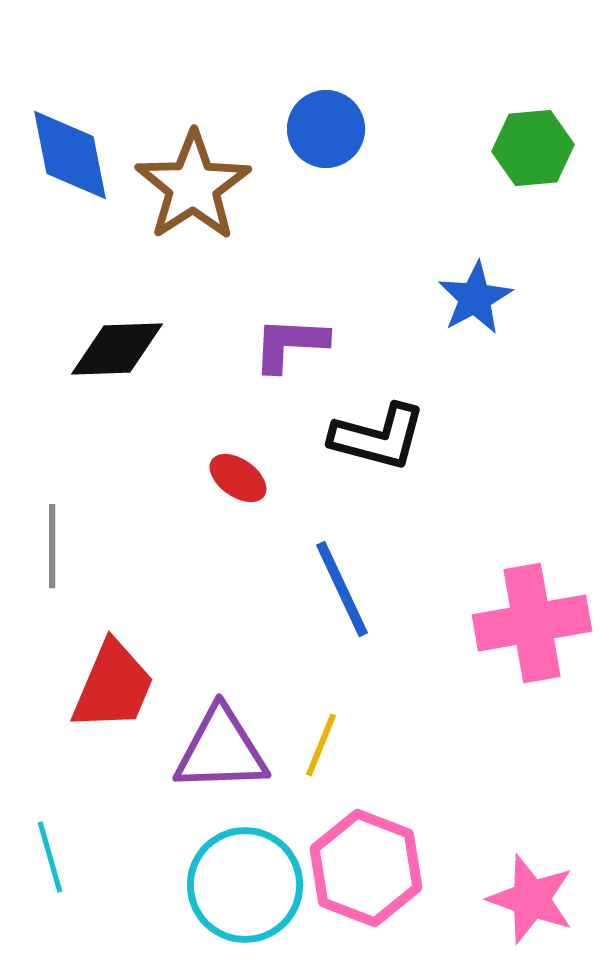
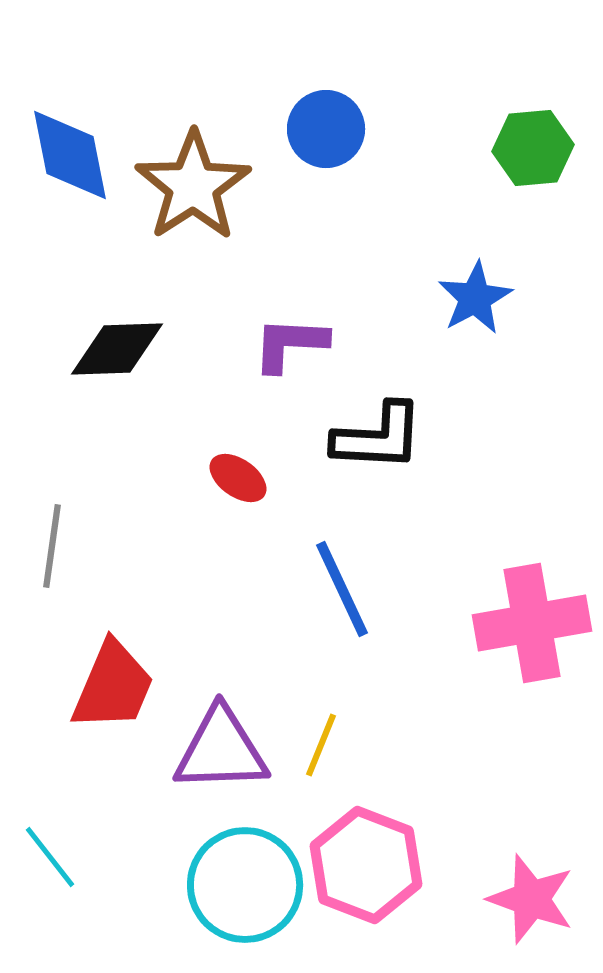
black L-shape: rotated 12 degrees counterclockwise
gray line: rotated 8 degrees clockwise
cyan line: rotated 22 degrees counterclockwise
pink hexagon: moved 3 px up
